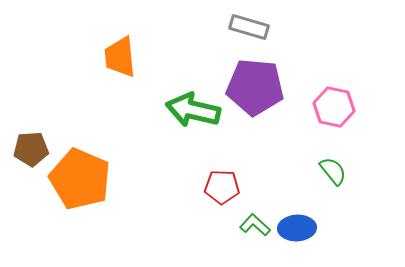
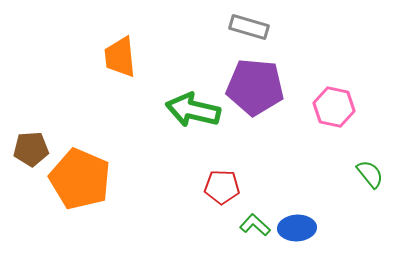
green semicircle: moved 37 px right, 3 px down
